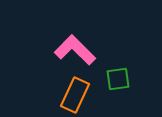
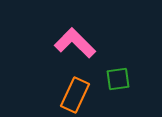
pink L-shape: moved 7 px up
